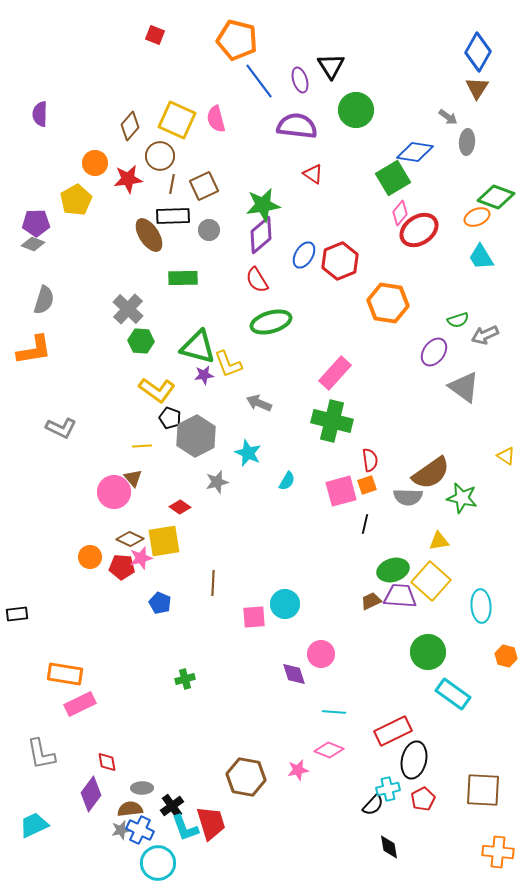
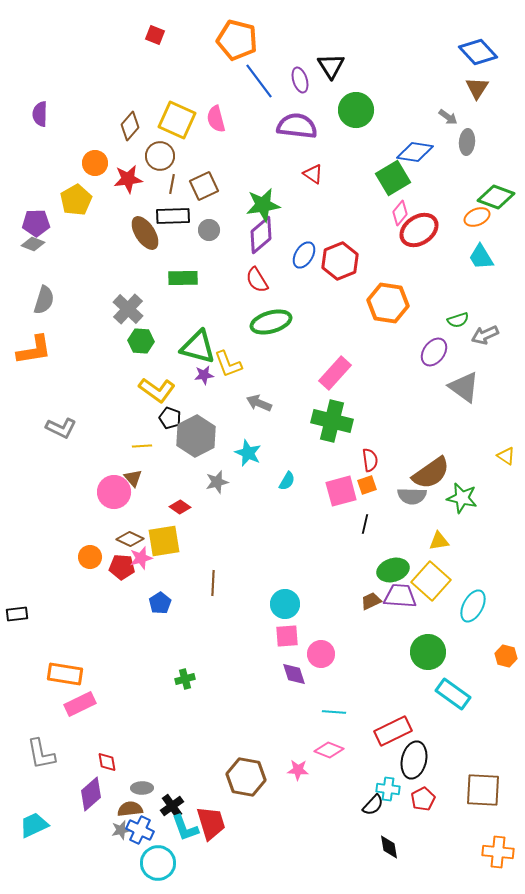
blue diamond at (478, 52): rotated 72 degrees counterclockwise
brown ellipse at (149, 235): moved 4 px left, 2 px up
gray semicircle at (408, 497): moved 4 px right, 1 px up
blue pentagon at (160, 603): rotated 15 degrees clockwise
cyan ellipse at (481, 606): moved 8 px left; rotated 32 degrees clockwise
pink square at (254, 617): moved 33 px right, 19 px down
pink star at (298, 770): rotated 15 degrees clockwise
cyan cross at (388, 789): rotated 20 degrees clockwise
purple diamond at (91, 794): rotated 12 degrees clockwise
